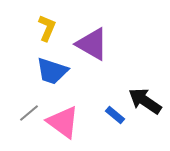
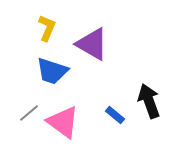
black arrow: moved 4 px right; rotated 36 degrees clockwise
